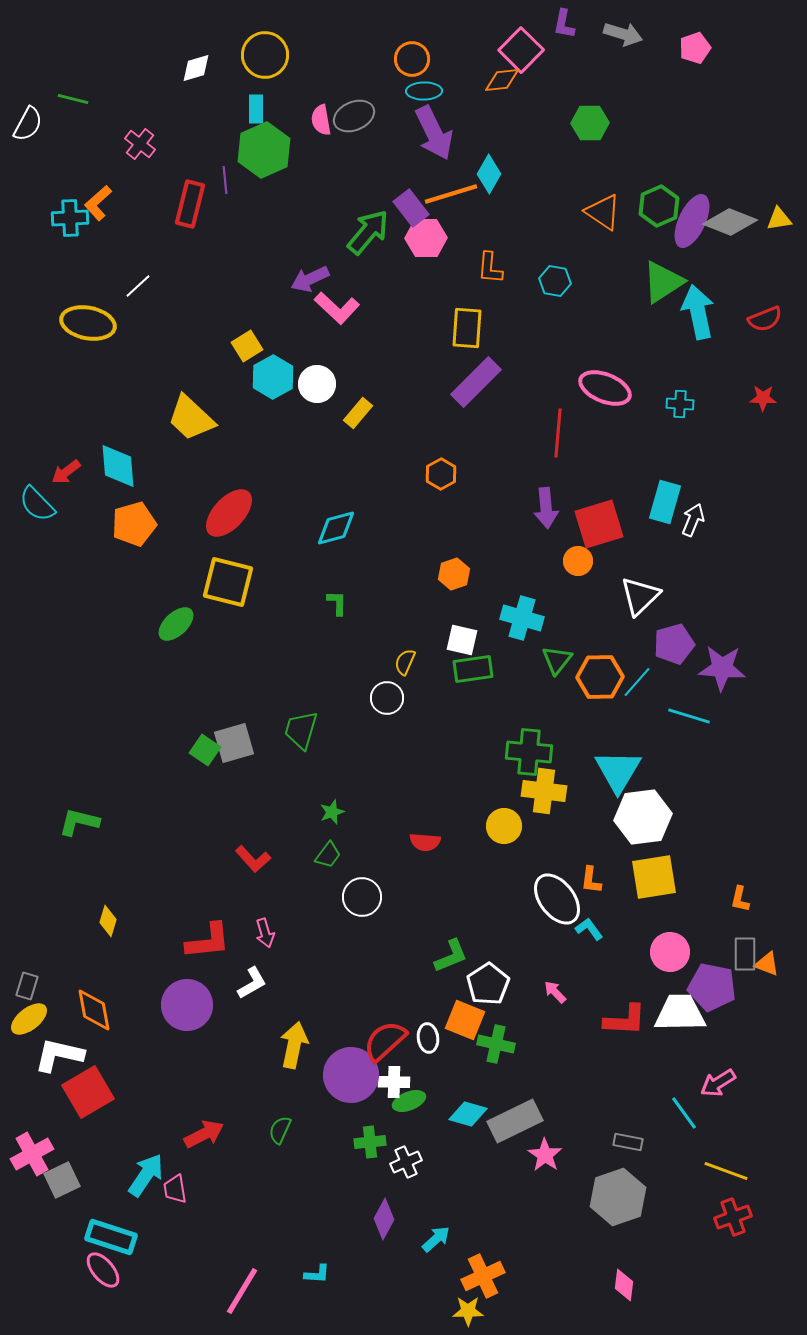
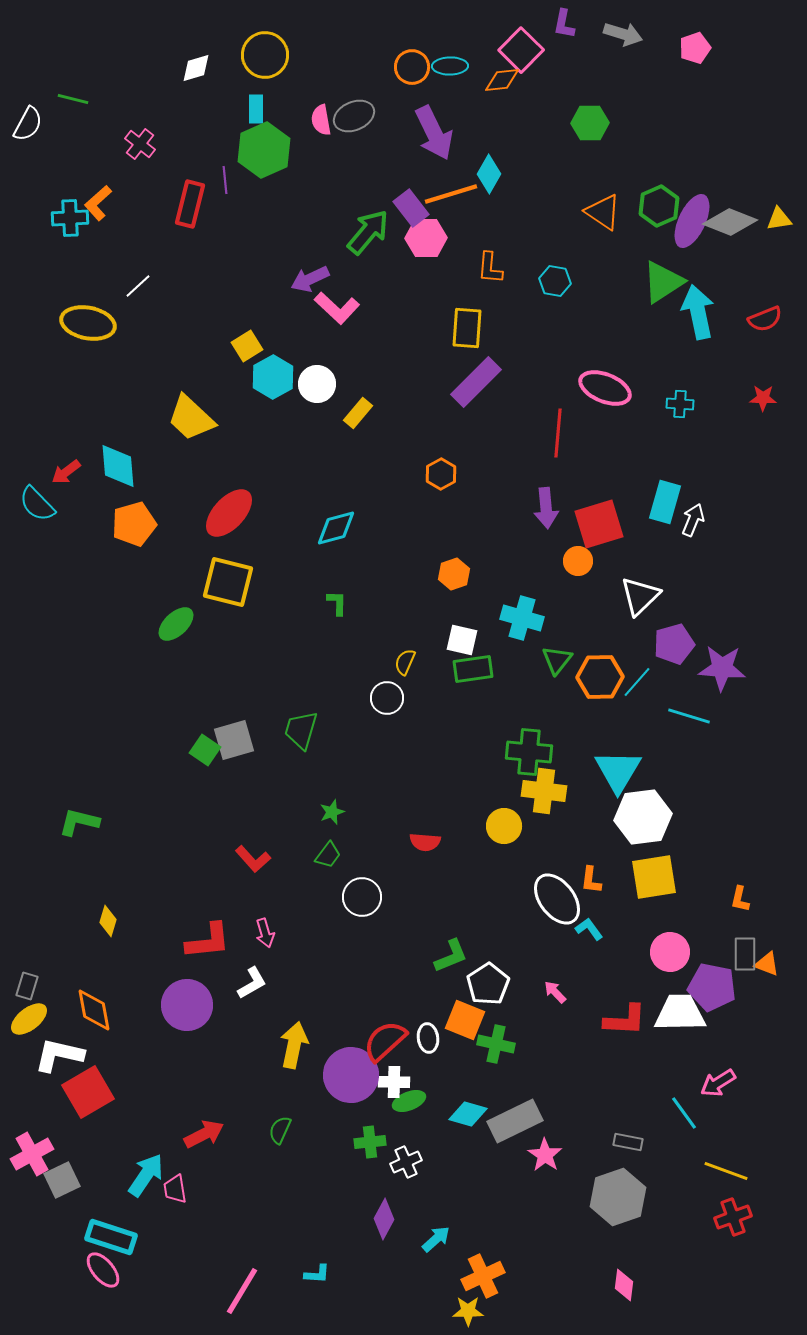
orange circle at (412, 59): moved 8 px down
cyan ellipse at (424, 91): moved 26 px right, 25 px up
gray square at (234, 743): moved 3 px up
